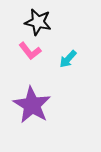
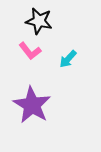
black star: moved 1 px right, 1 px up
